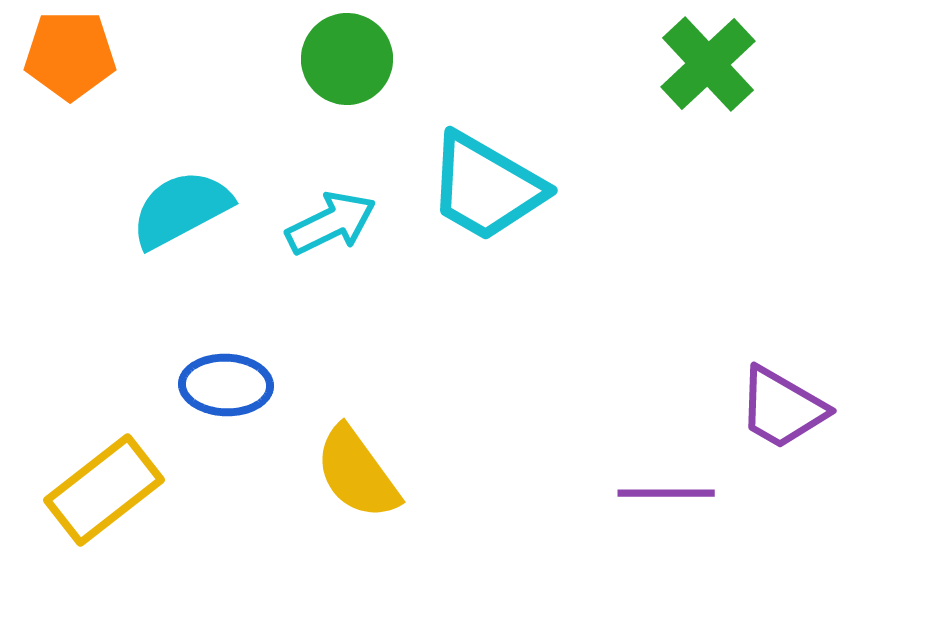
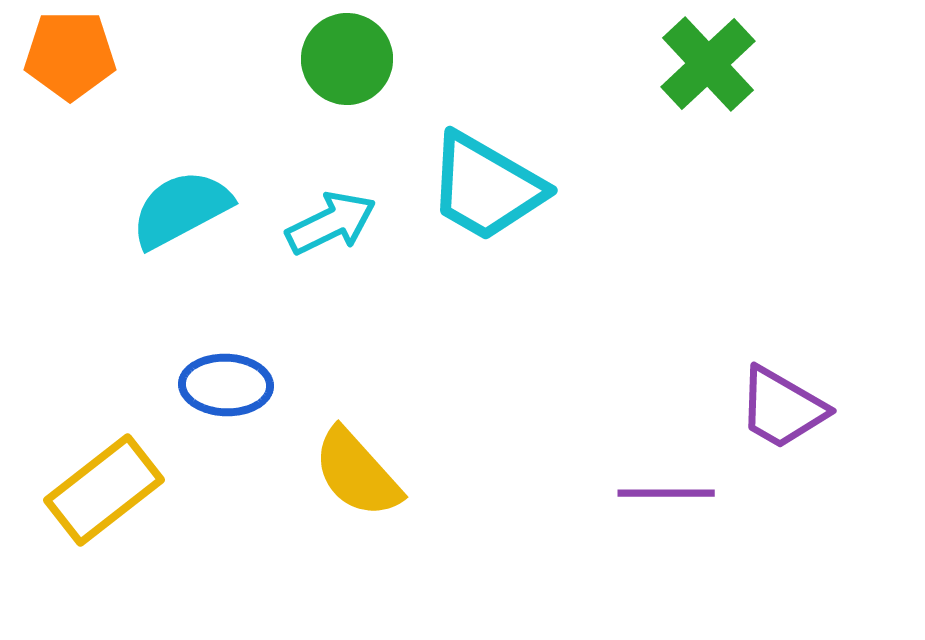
yellow semicircle: rotated 6 degrees counterclockwise
